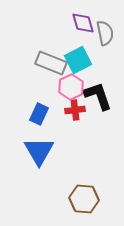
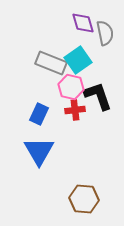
cyan square: rotated 8 degrees counterclockwise
pink hexagon: rotated 20 degrees counterclockwise
